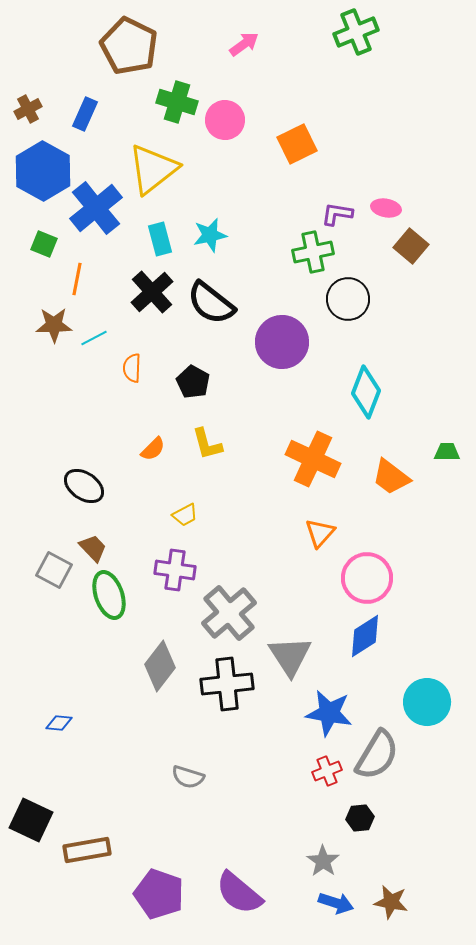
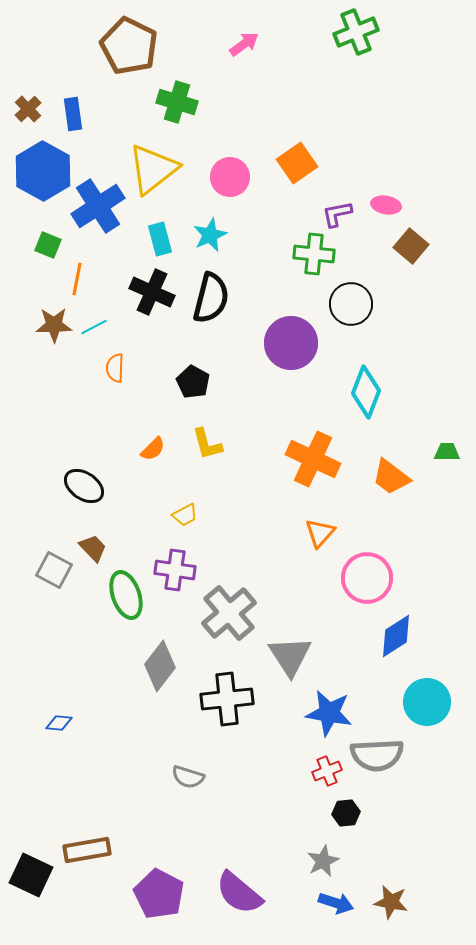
brown cross at (28, 109): rotated 16 degrees counterclockwise
blue rectangle at (85, 114): moved 12 px left; rotated 32 degrees counterclockwise
pink circle at (225, 120): moved 5 px right, 57 px down
orange square at (297, 144): moved 19 px down; rotated 9 degrees counterclockwise
blue cross at (96, 208): moved 2 px right, 2 px up; rotated 6 degrees clockwise
pink ellipse at (386, 208): moved 3 px up
purple L-shape at (337, 214): rotated 20 degrees counterclockwise
cyan star at (210, 235): rotated 12 degrees counterclockwise
green square at (44, 244): moved 4 px right, 1 px down
green cross at (313, 252): moved 1 px right, 2 px down; rotated 18 degrees clockwise
black cross at (152, 292): rotated 24 degrees counterclockwise
black circle at (348, 299): moved 3 px right, 5 px down
black semicircle at (211, 303): moved 5 px up; rotated 114 degrees counterclockwise
cyan line at (94, 338): moved 11 px up
purple circle at (282, 342): moved 9 px right, 1 px down
orange semicircle at (132, 368): moved 17 px left
green ellipse at (109, 595): moved 17 px right
blue diamond at (365, 636): moved 31 px right
black cross at (227, 684): moved 15 px down
gray semicircle at (377, 755): rotated 56 degrees clockwise
black hexagon at (360, 818): moved 14 px left, 5 px up
black square at (31, 820): moved 55 px down
gray star at (323, 861): rotated 12 degrees clockwise
purple pentagon at (159, 894): rotated 9 degrees clockwise
